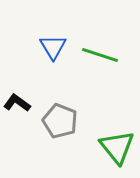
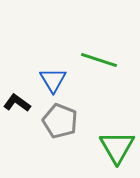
blue triangle: moved 33 px down
green line: moved 1 px left, 5 px down
green triangle: rotated 9 degrees clockwise
